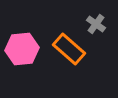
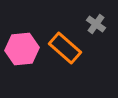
orange rectangle: moved 4 px left, 1 px up
